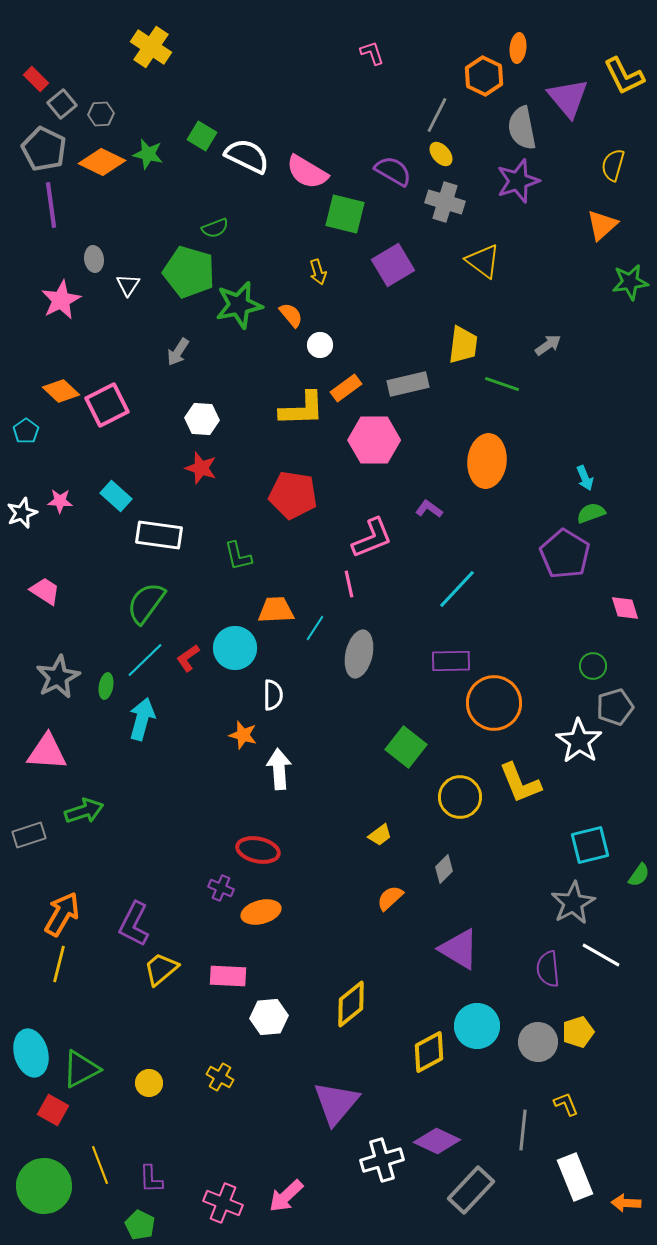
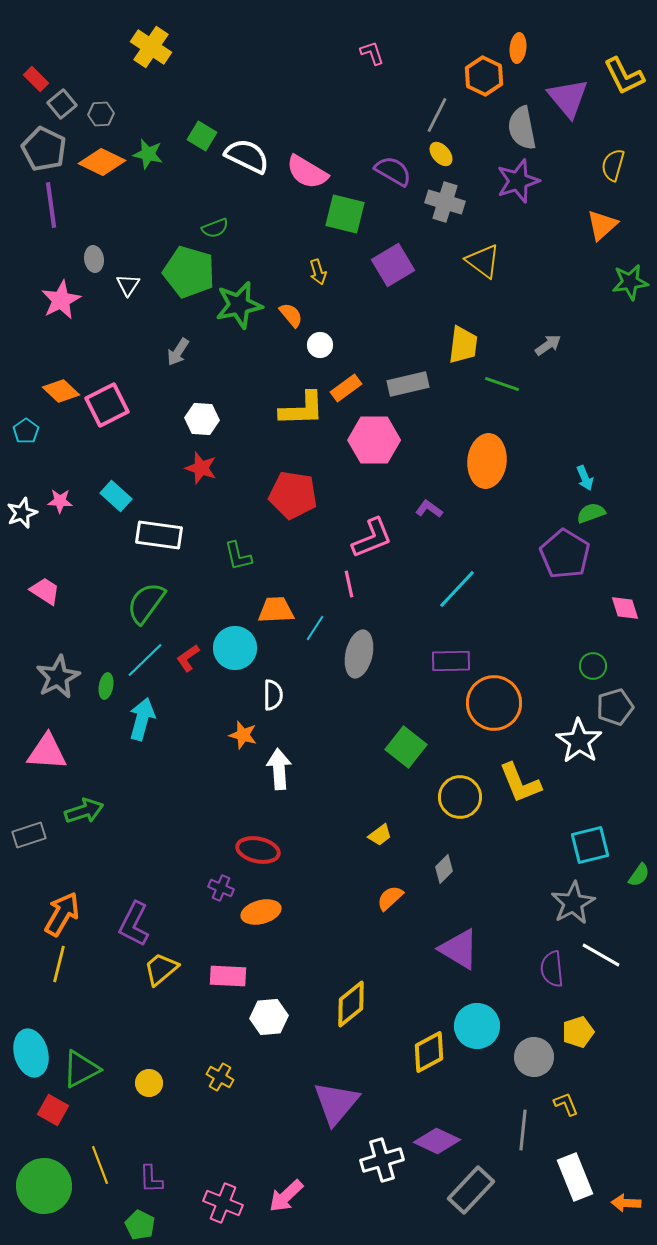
purple semicircle at (548, 969): moved 4 px right
gray circle at (538, 1042): moved 4 px left, 15 px down
